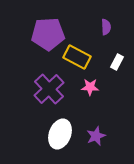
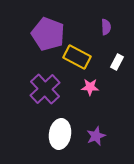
purple pentagon: rotated 24 degrees clockwise
purple cross: moved 4 px left
white ellipse: rotated 12 degrees counterclockwise
